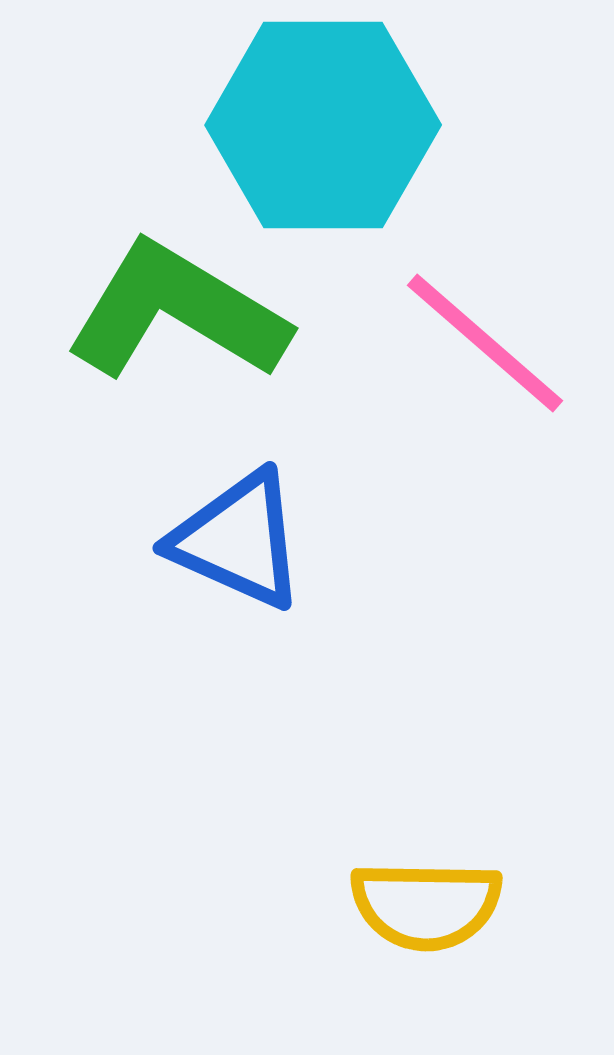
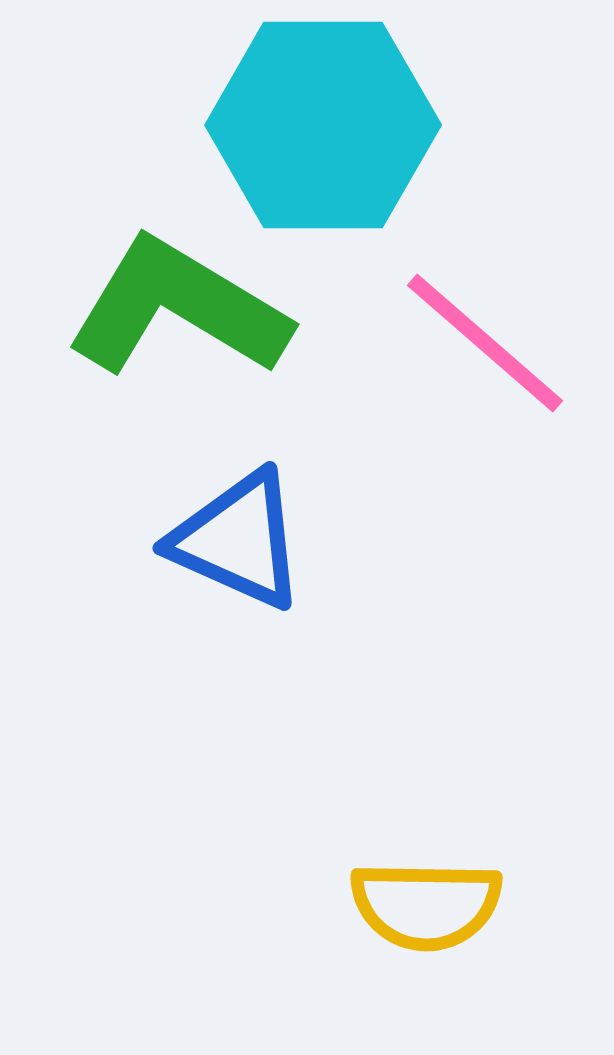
green L-shape: moved 1 px right, 4 px up
